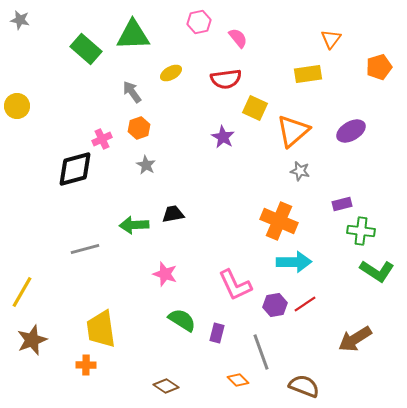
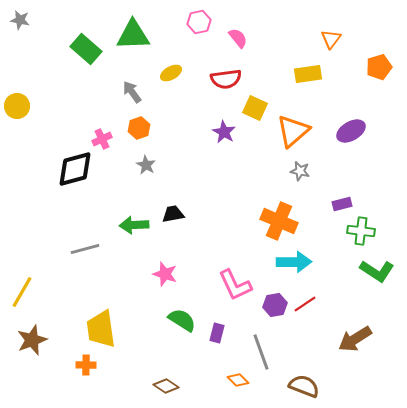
purple star at (223, 137): moved 1 px right, 5 px up
